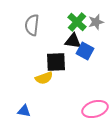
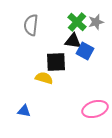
gray semicircle: moved 1 px left
yellow semicircle: rotated 144 degrees counterclockwise
